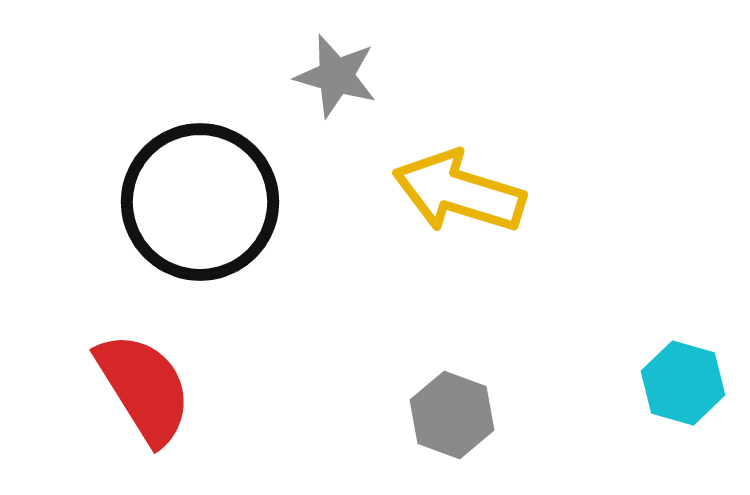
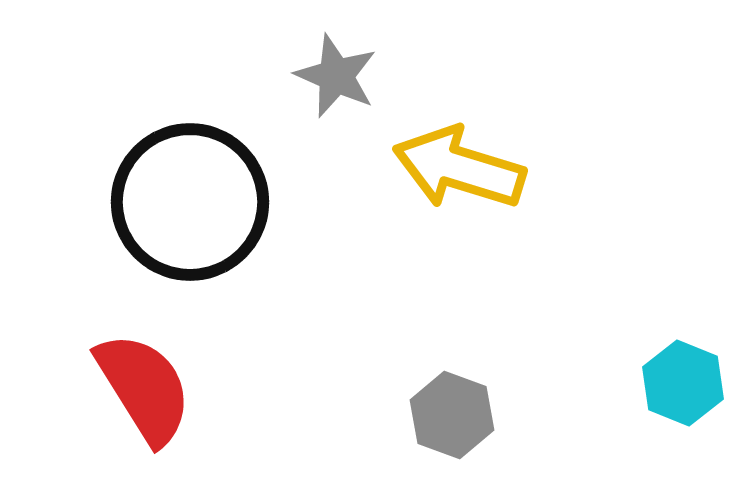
gray star: rotated 8 degrees clockwise
yellow arrow: moved 24 px up
black circle: moved 10 px left
cyan hexagon: rotated 6 degrees clockwise
